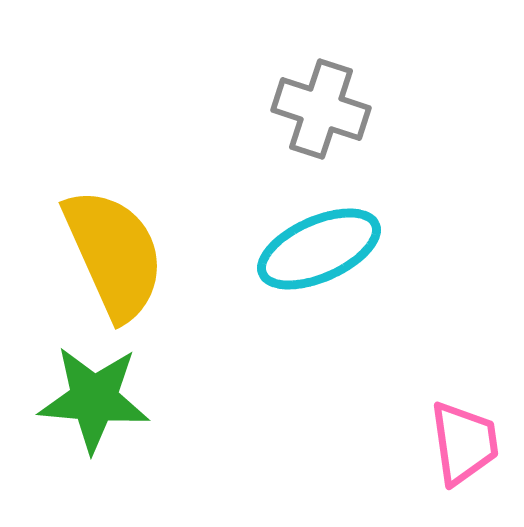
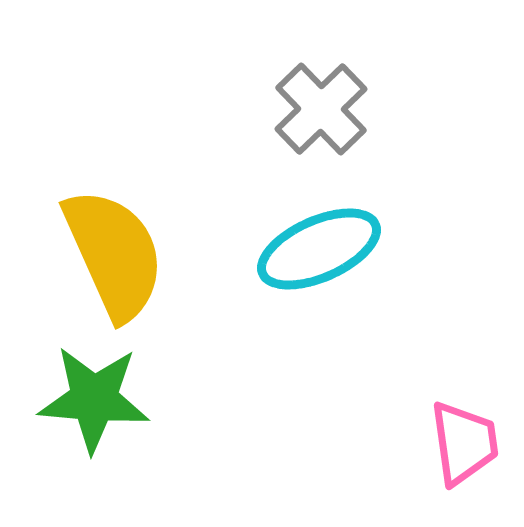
gray cross: rotated 28 degrees clockwise
